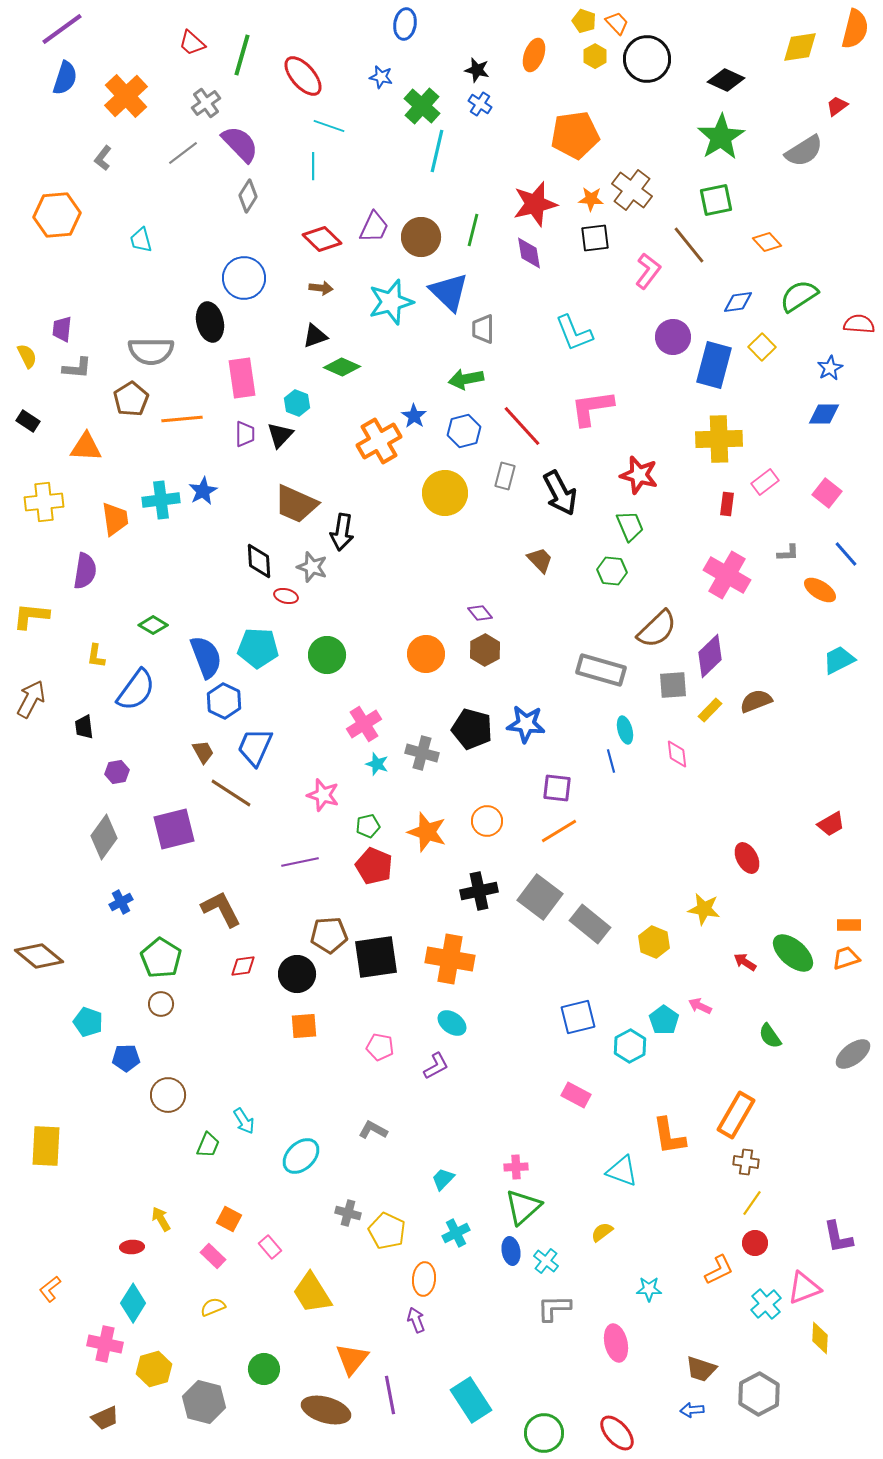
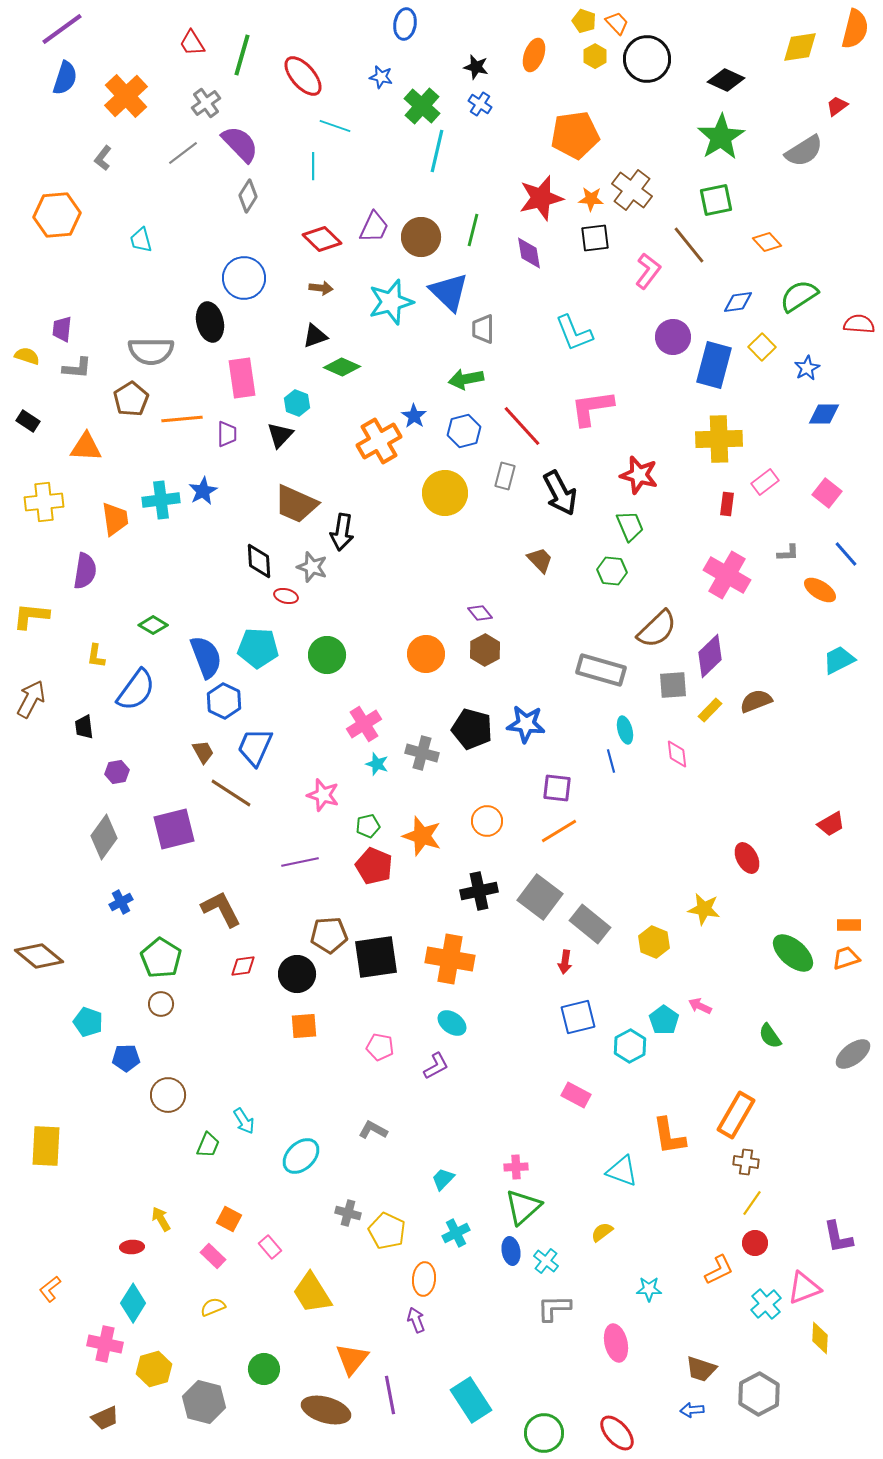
red trapezoid at (192, 43): rotated 16 degrees clockwise
black star at (477, 70): moved 1 px left, 3 px up
cyan line at (329, 126): moved 6 px right
red star at (535, 204): moved 6 px right, 6 px up
yellow semicircle at (27, 356): rotated 45 degrees counterclockwise
blue star at (830, 368): moved 23 px left
purple trapezoid at (245, 434): moved 18 px left
orange star at (427, 832): moved 5 px left, 4 px down
red arrow at (745, 962): moved 180 px left; rotated 115 degrees counterclockwise
